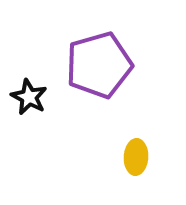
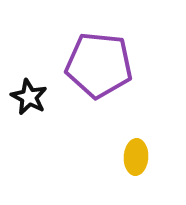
purple pentagon: rotated 22 degrees clockwise
